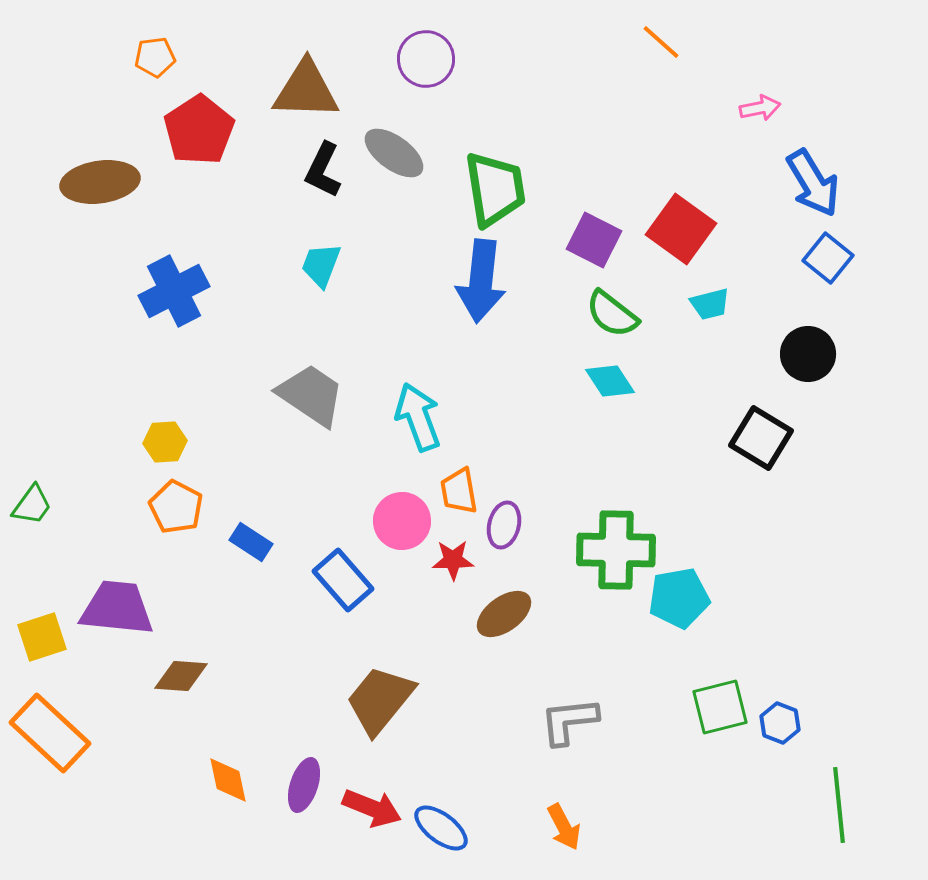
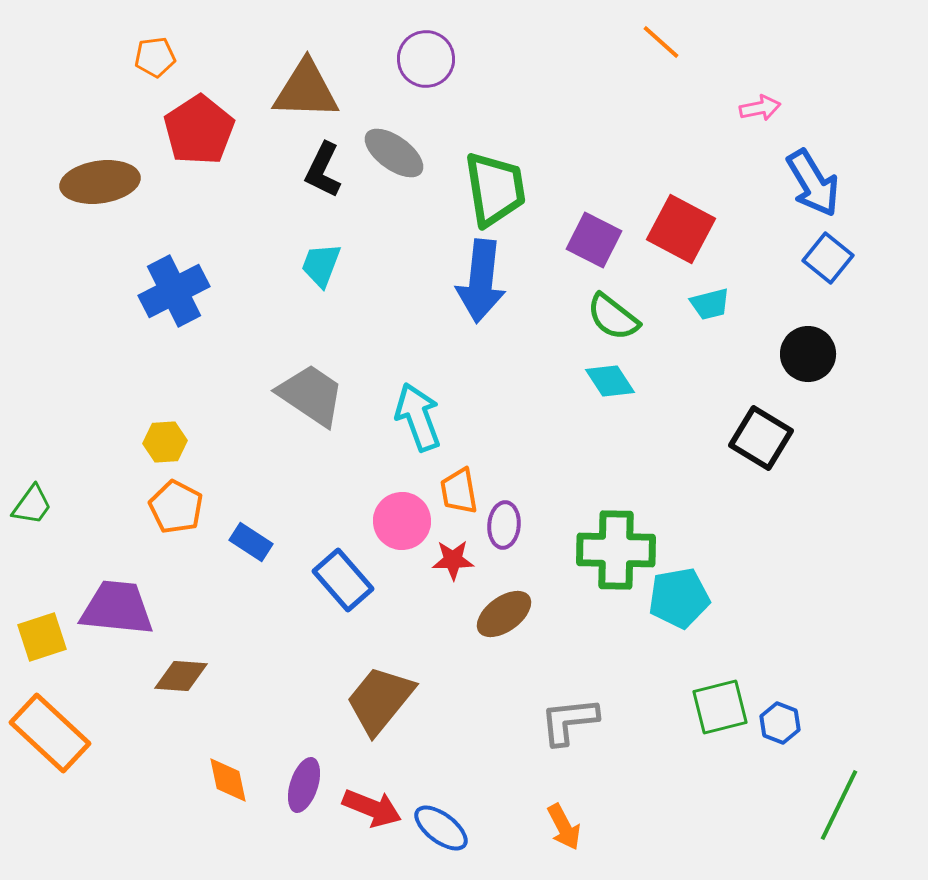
red square at (681, 229): rotated 8 degrees counterclockwise
green semicircle at (612, 314): moved 1 px right, 3 px down
purple ellipse at (504, 525): rotated 9 degrees counterclockwise
green line at (839, 805): rotated 32 degrees clockwise
